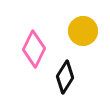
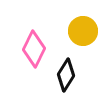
black diamond: moved 1 px right, 2 px up
